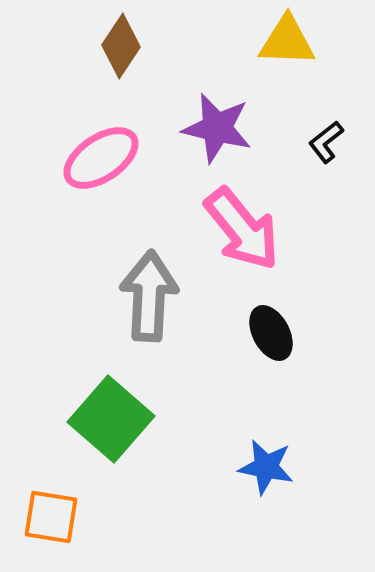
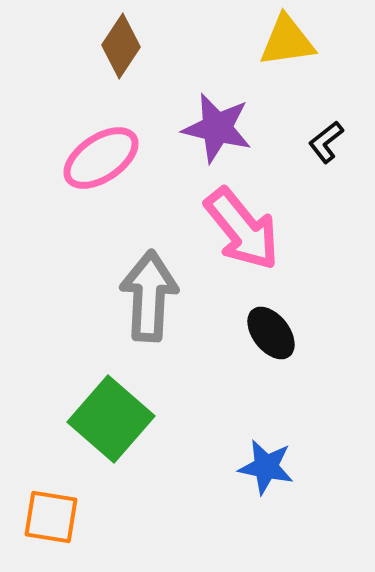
yellow triangle: rotated 10 degrees counterclockwise
black ellipse: rotated 10 degrees counterclockwise
